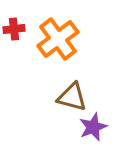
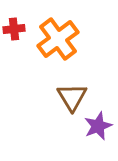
brown triangle: rotated 44 degrees clockwise
purple star: moved 5 px right, 1 px up
